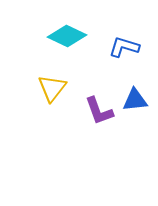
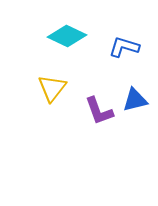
blue triangle: rotated 8 degrees counterclockwise
